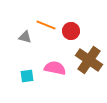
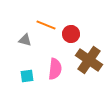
red circle: moved 3 px down
gray triangle: moved 3 px down
pink semicircle: moved 1 px down; rotated 85 degrees clockwise
